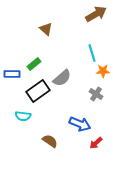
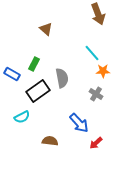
brown arrow: moved 2 px right; rotated 100 degrees clockwise
cyan line: rotated 24 degrees counterclockwise
green rectangle: rotated 24 degrees counterclockwise
blue rectangle: rotated 28 degrees clockwise
gray semicircle: rotated 60 degrees counterclockwise
cyan semicircle: moved 1 px left, 1 px down; rotated 35 degrees counterclockwise
blue arrow: moved 1 px left, 1 px up; rotated 25 degrees clockwise
brown semicircle: rotated 28 degrees counterclockwise
